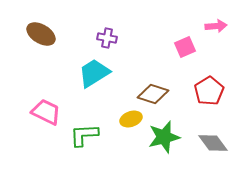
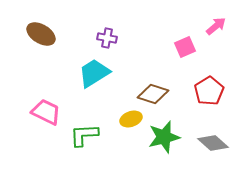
pink arrow: rotated 35 degrees counterclockwise
gray diamond: rotated 12 degrees counterclockwise
